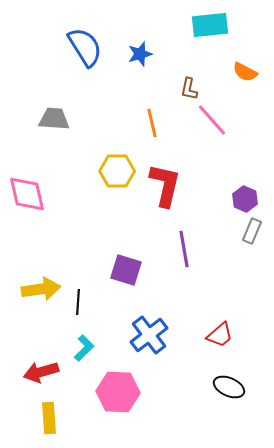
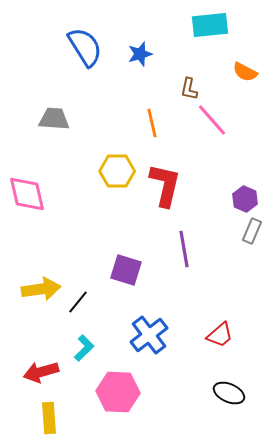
black line: rotated 35 degrees clockwise
black ellipse: moved 6 px down
